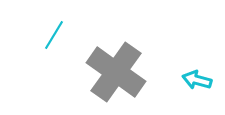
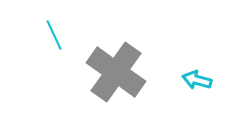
cyan line: rotated 56 degrees counterclockwise
